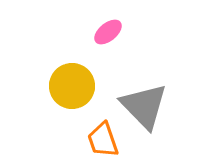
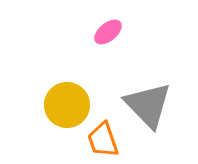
yellow circle: moved 5 px left, 19 px down
gray triangle: moved 4 px right, 1 px up
